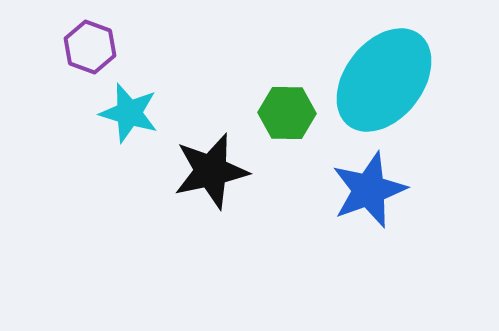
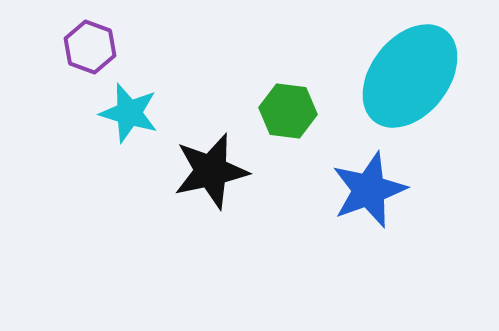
cyan ellipse: moved 26 px right, 4 px up
green hexagon: moved 1 px right, 2 px up; rotated 6 degrees clockwise
